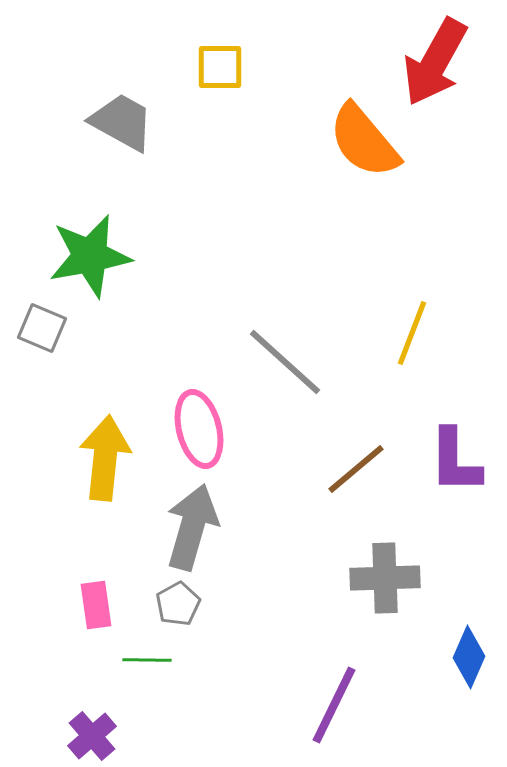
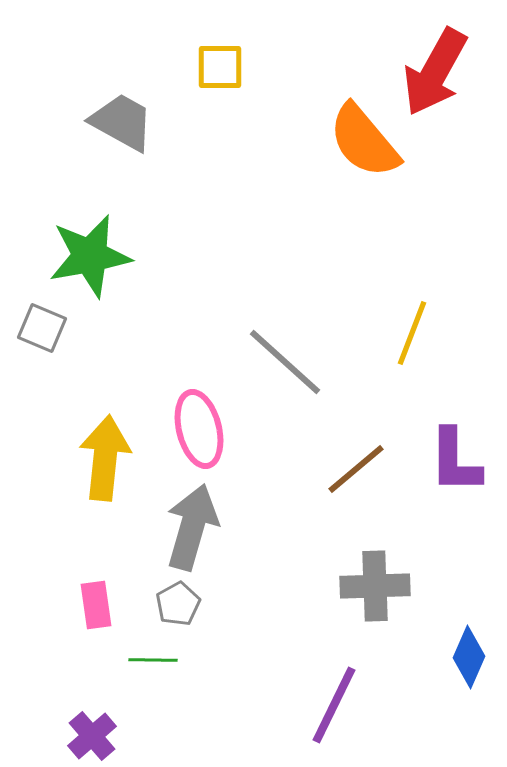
red arrow: moved 10 px down
gray cross: moved 10 px left, 8 px down
green line: moved 6 px right
